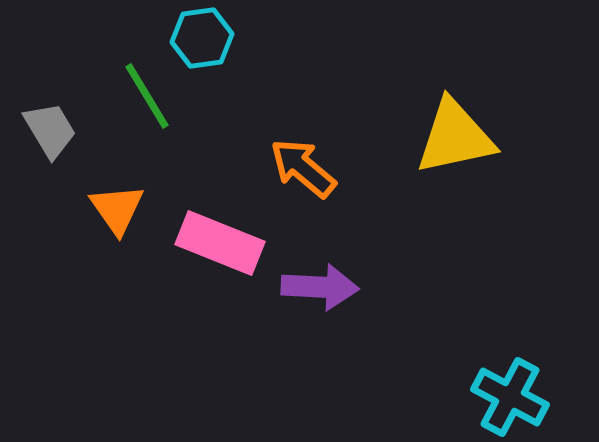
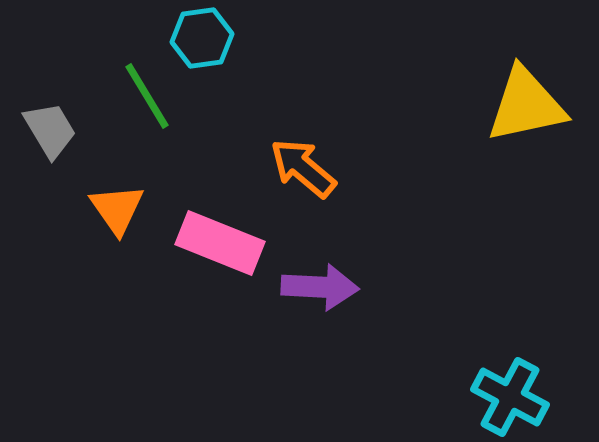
yellow triangle: moved 71 px right, 32 px up
